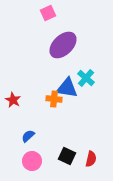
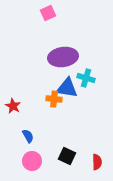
purple ellipse: moved 12 px down; rotated 36 degrees clockwise
cyan cross: rotated 24 degrees counterclockwise
red star: moved 6 px down
blue semicircle: rotated 104 degrees clockwise
red semicircle: moved 6 px right, 3 px down; rotated 14 degrees counterclockwise
